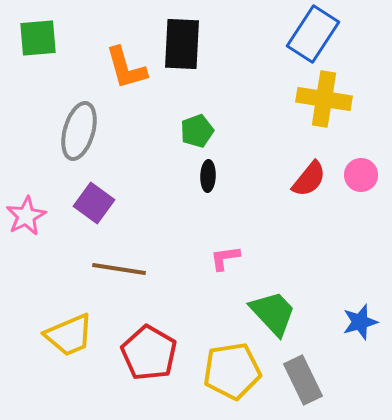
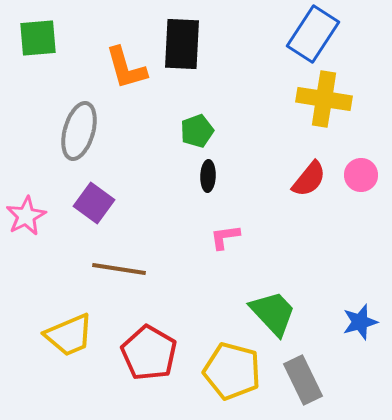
pink L-shape: moved 21 px up
yellow pentagon: rotated 24 degrees clockwise
